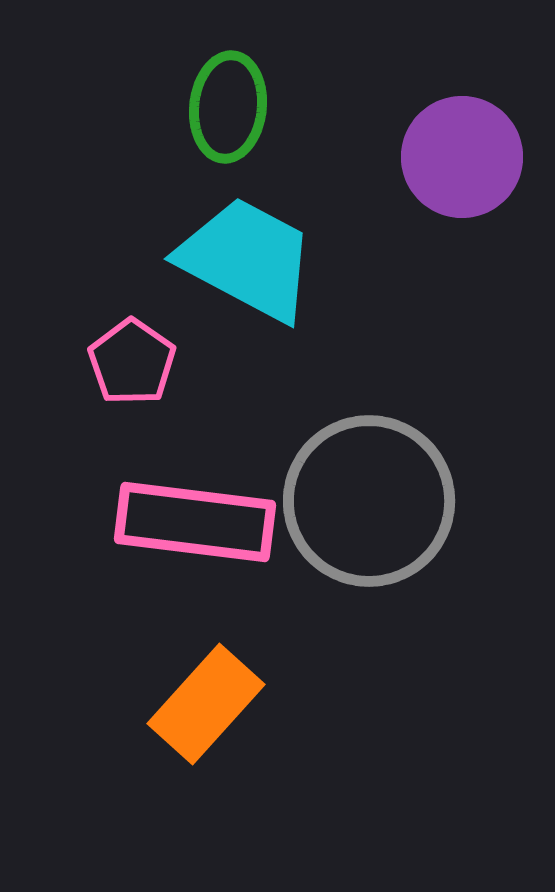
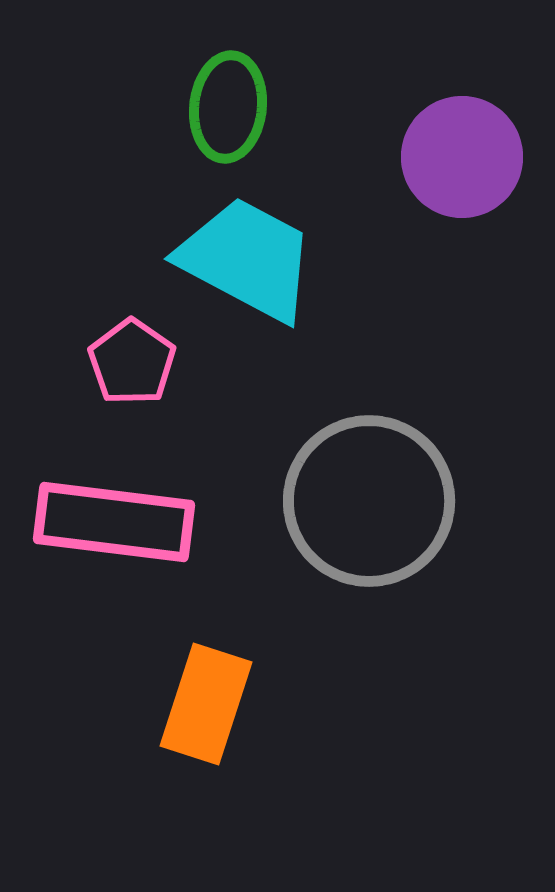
pink rectangle: moved 81 px left
orange rectangle: rotated 24 degrees counterclockwise
